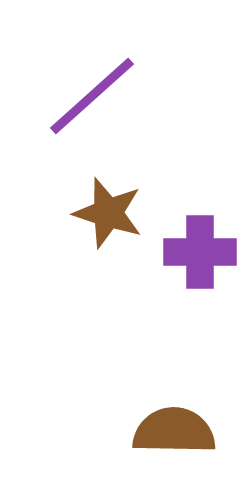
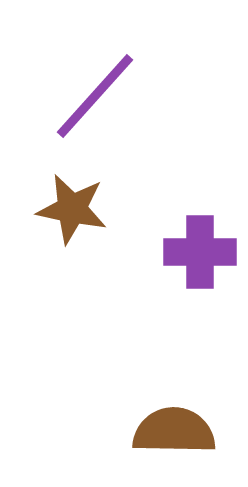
purple line: moved 3 px right; rotated 6 degrees counterclockwise
brown star: moved 36 px left, 4 px up; rotated 6 degrees counterclockwise
